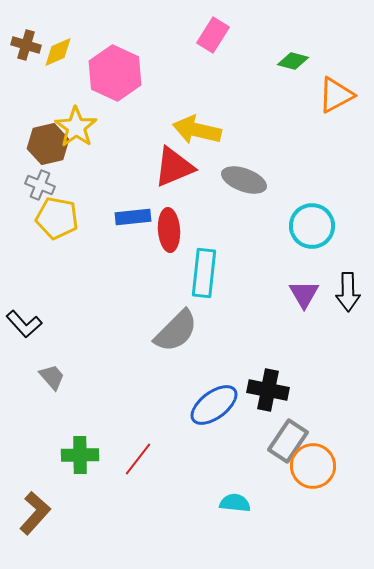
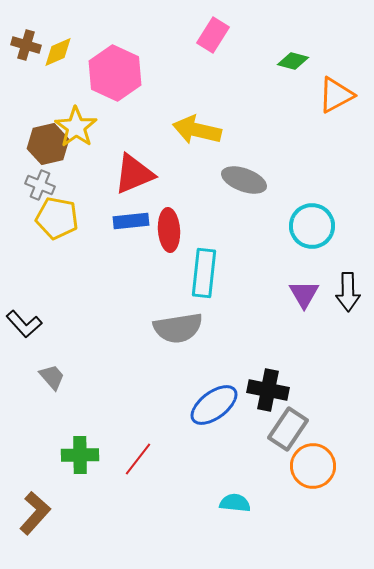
red triangle: moved 40 px left, 7 px down
blue rectangle: moved 2 px left, 4 px down
gray semicircle: moved 2 px right, 3 px up; rotated 36 degrees clockwise
gray rectangle: moved 12 px up
